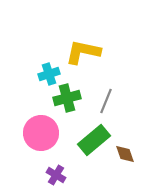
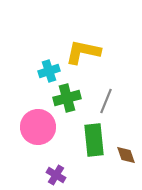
cyan cross: moved 3 px up
pink circle: moved 3 px left, 6 px up
green rectangle: rotated 56 degrees counterclockwise
brown diamond: moved 1 px right, 1 px down
